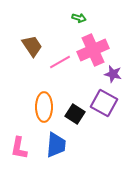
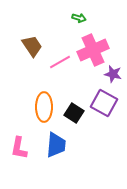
black square: moved 1 px left, 1 px up
